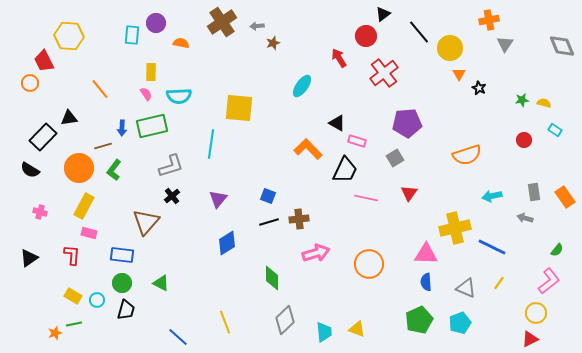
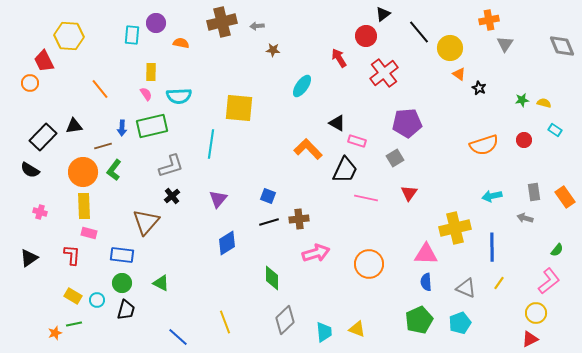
brown cross at (222, 22): rotated 20 degrees clockwise
brown star at (273, 43): moved 7 px down; rotated 24 degrees clockwise
orange triangle at (459, 74): rotated 24 degrees counterclockwise
black triangle at (69, 118): moved 5 px right, 8 px down
orange semicircle at (467, 155): moved 17 px right, 10 px up
orange circle at (79, 168): moved 4 px right, 4 px down
yellow rectangle at (84, 206): rotated 30 degrees counterclockwise
blue line at (492, 247): rotated 64 degrees clockwise
